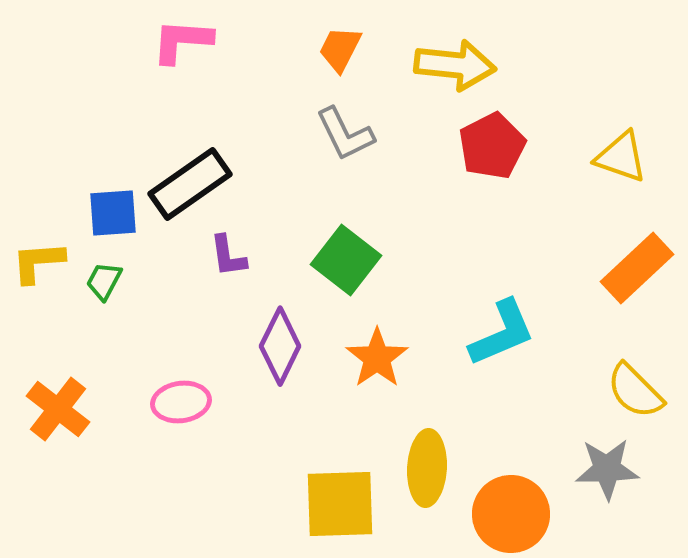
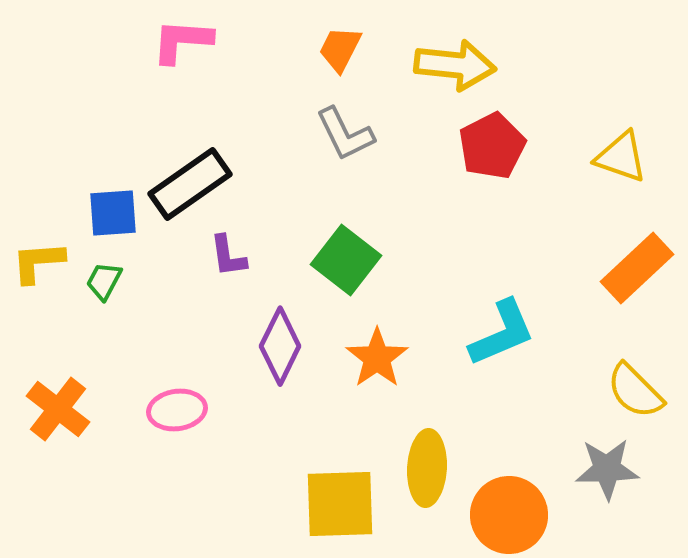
pink ellipse: moved 4 px left, 8 px down
orange circle: moved 2 px left, 1 px down
